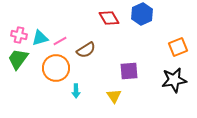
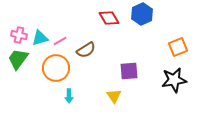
cyan arrow: moved 7 px left, 5 px down
